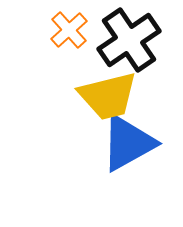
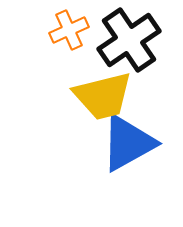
orange cross: rotated 18 degrees clockwise
yellow trapezoid: moved 5 px left
